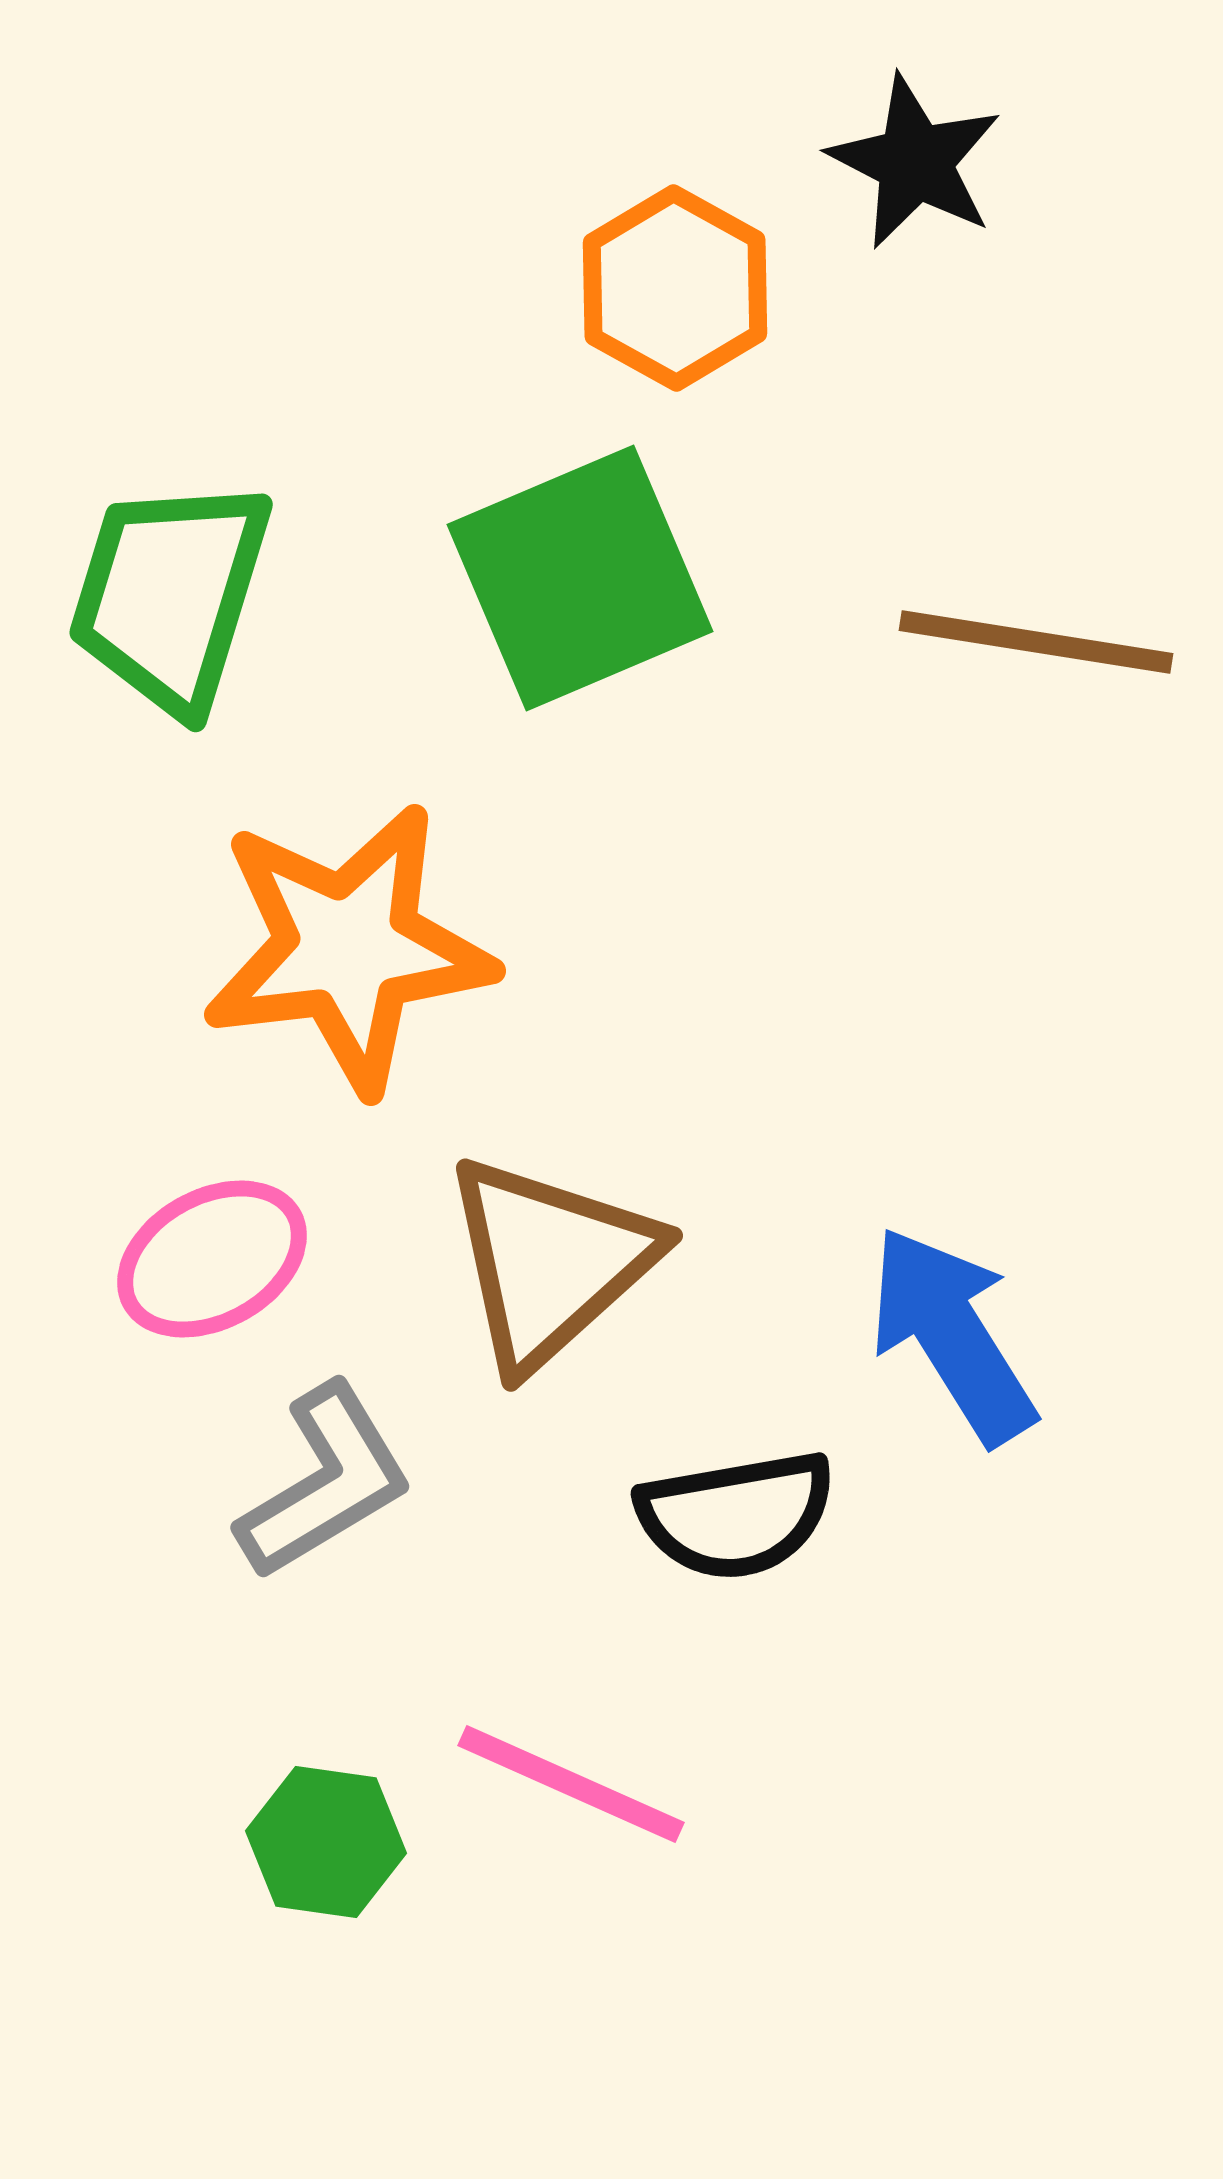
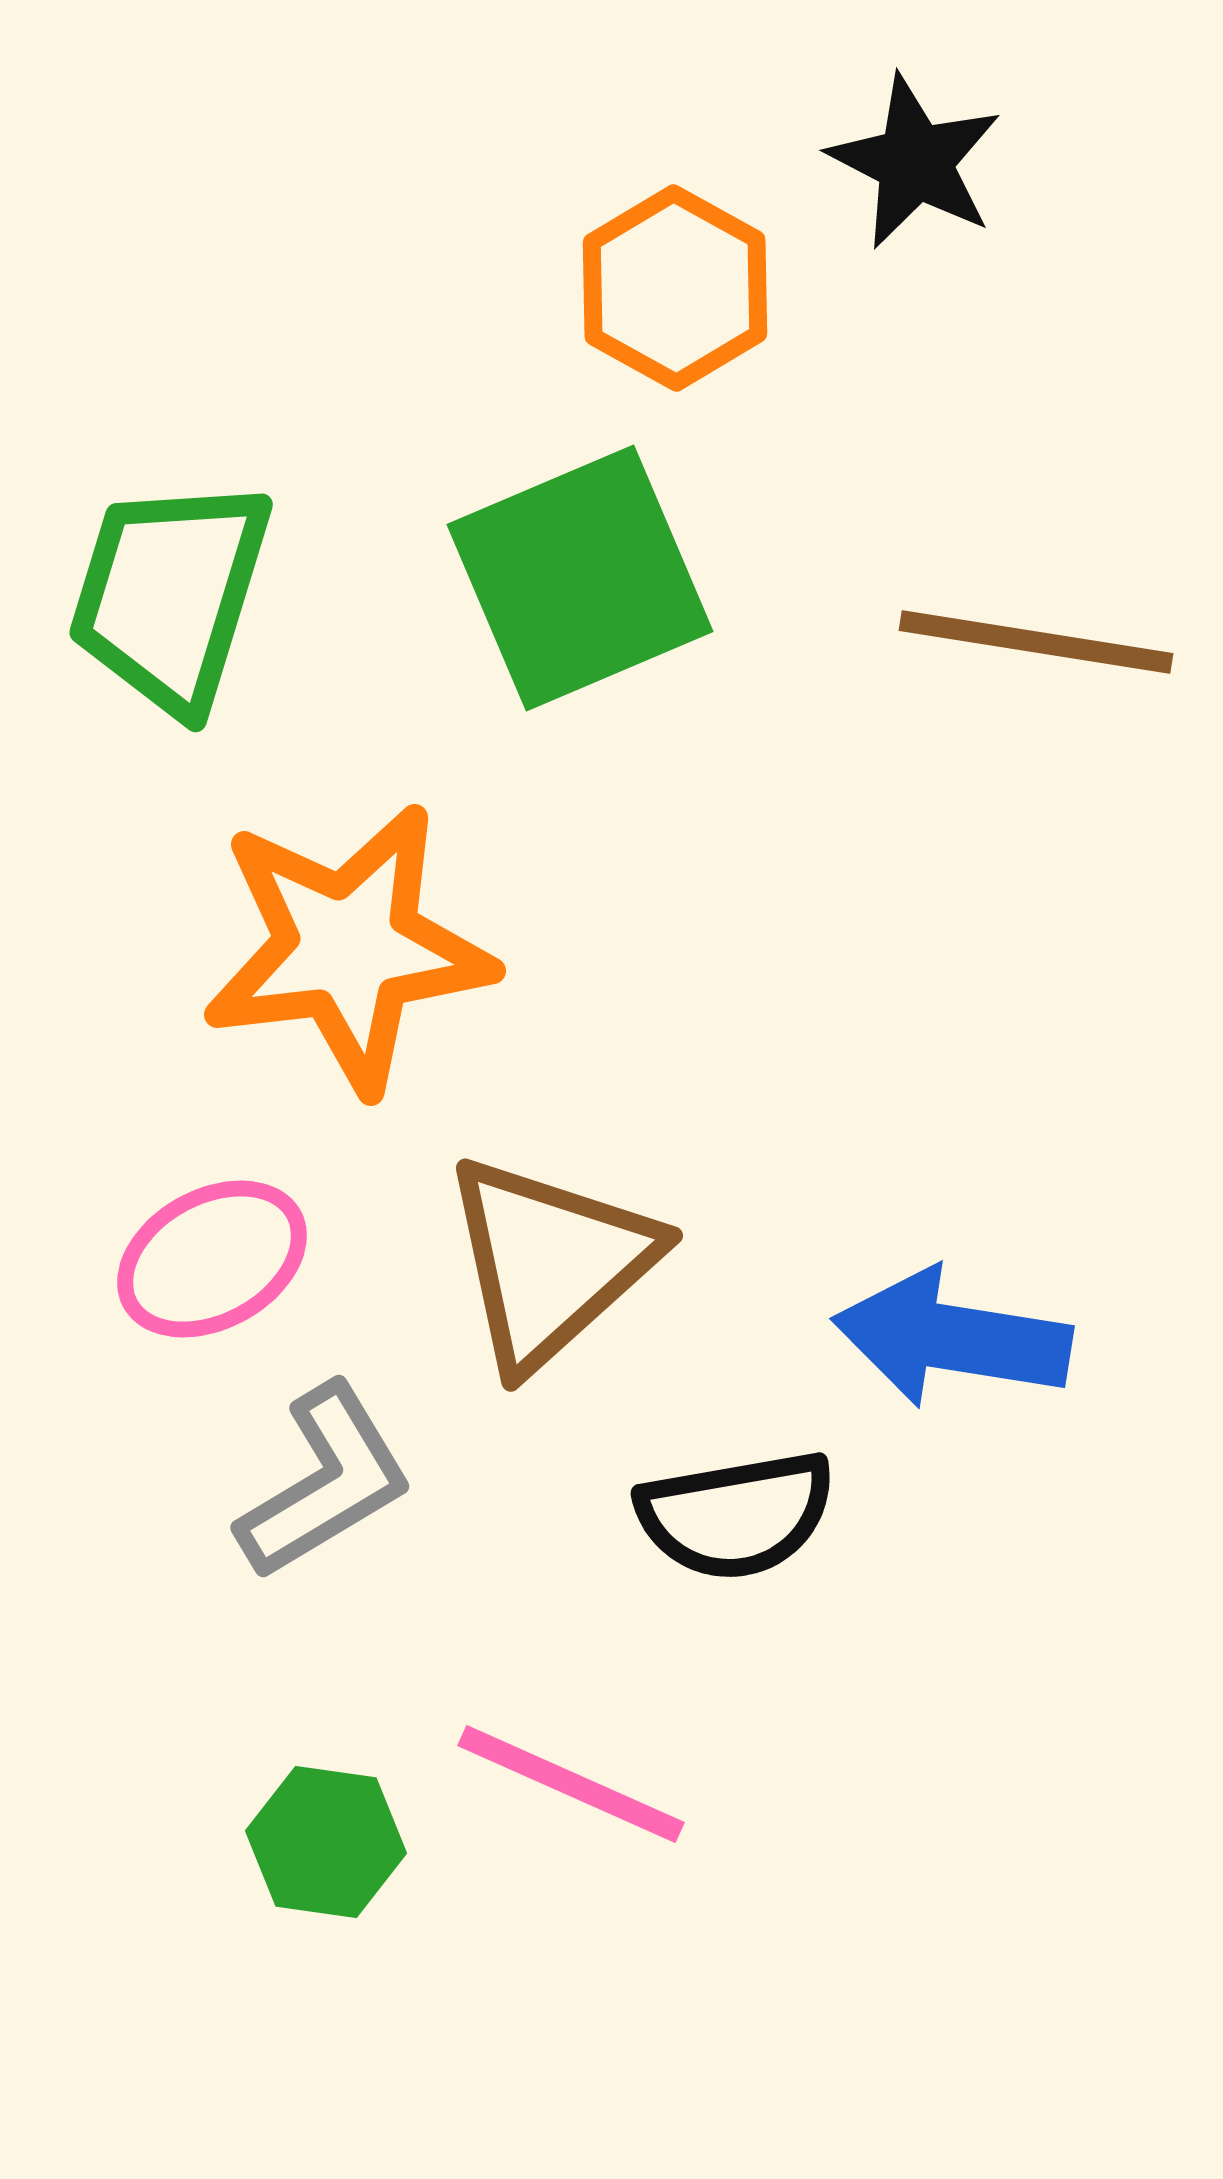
blue arrow: moved 3 px down; rotated 49 degrees counterclockwise
